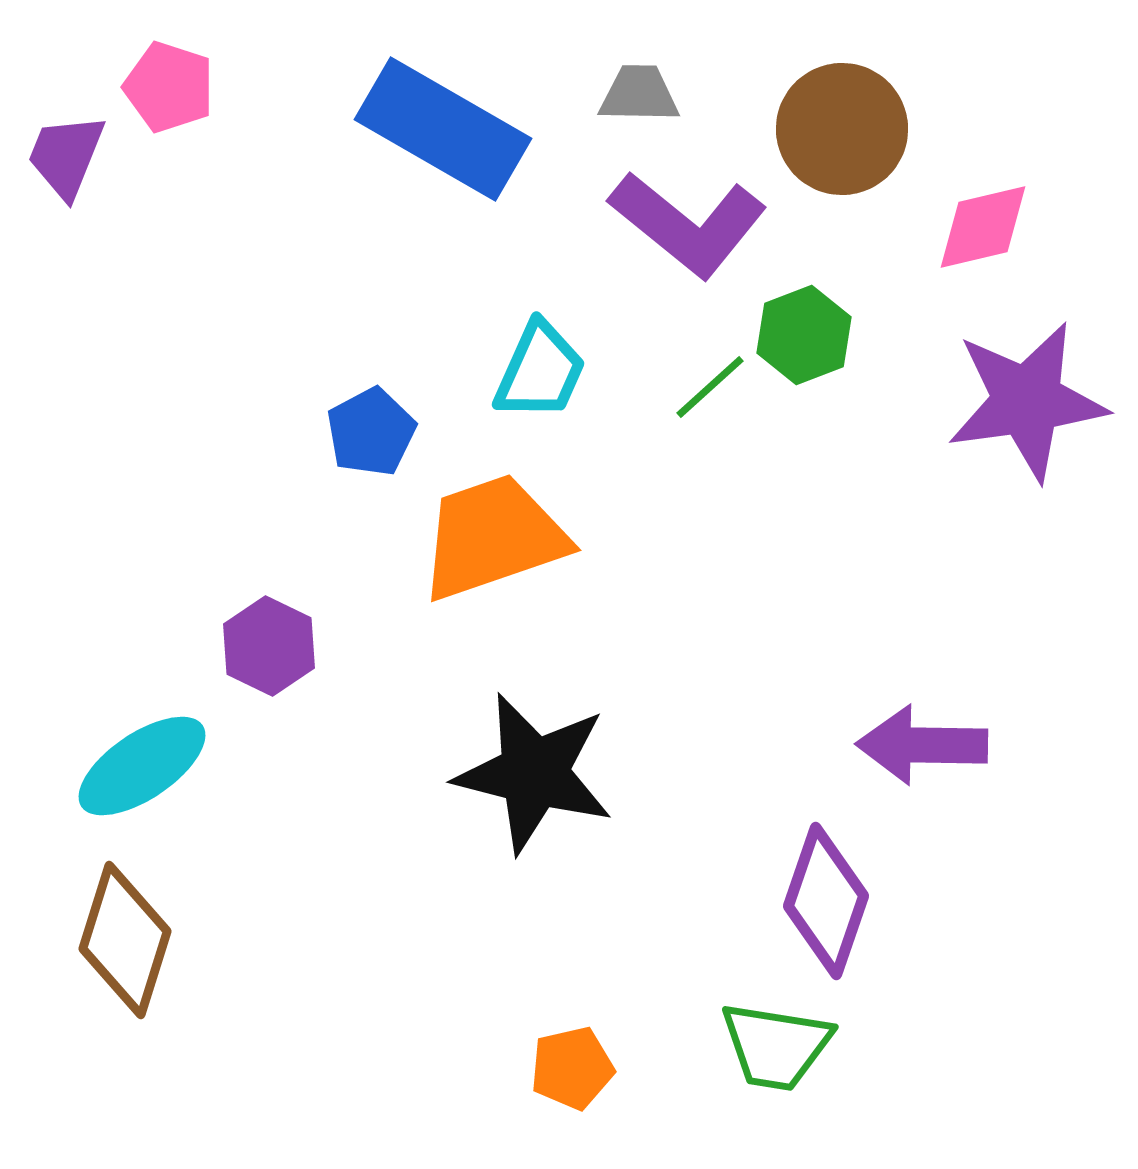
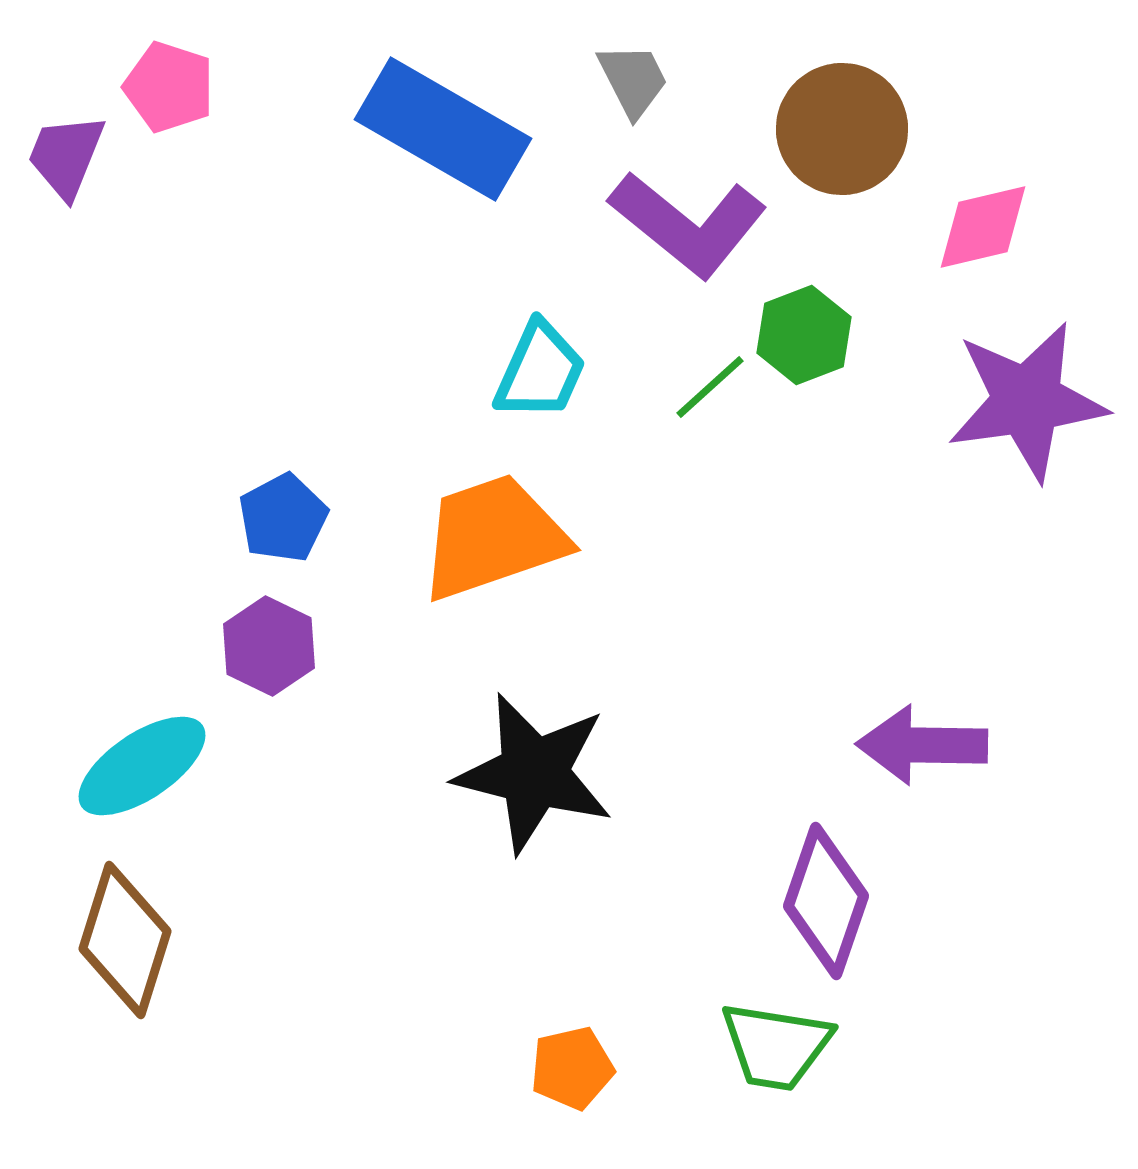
gray trapezoid: moved 6 px left, 14 px up; rotated 62 degrees clockwise
blue pentagon: moved 88 px left, 86 px down
